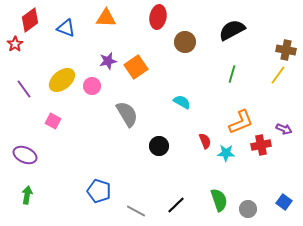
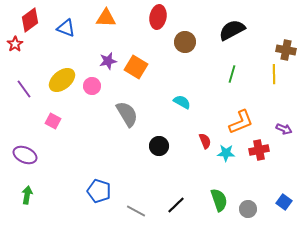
orange square: rotated 25 degrees counterclockwise
yellow line: moved 4 px left, 1 px up; rotated 36 degrees counterclockwise
red cross: moved 2 px left, 5 px down
